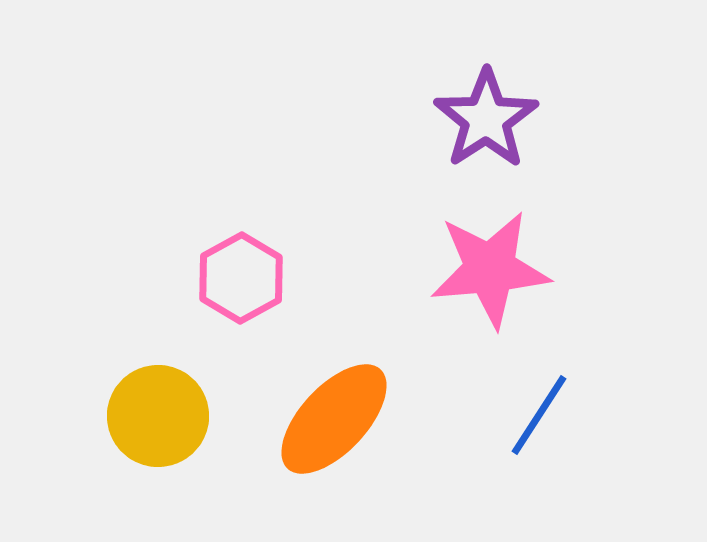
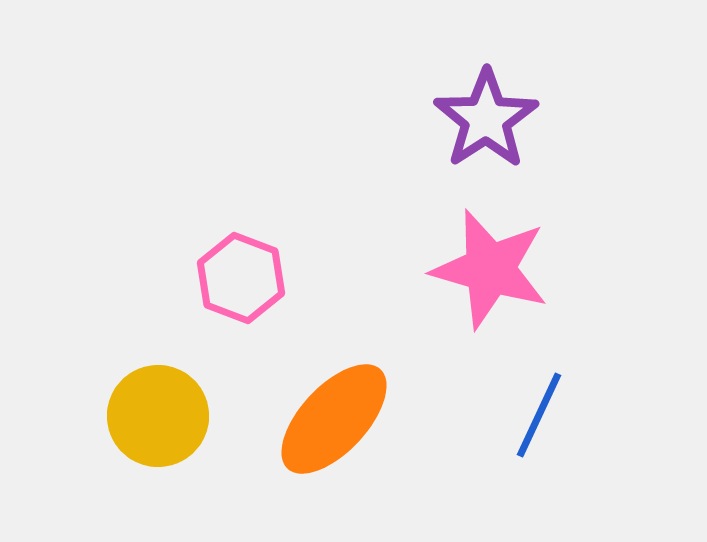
pink star: rotated 21 degrees clockwise
pink hexagon: rotated 10 degrees counterclockwise
blue line: rotated 8 degrees counterclockwise
